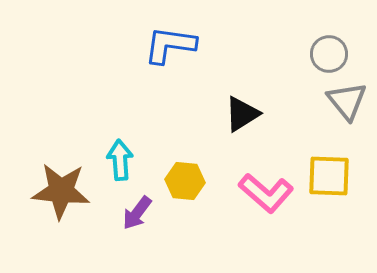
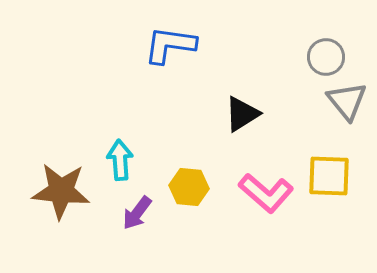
gray circle: moved 3 px left, 3 px down
yellow hexagon: moved 4 px right, 6 px down
